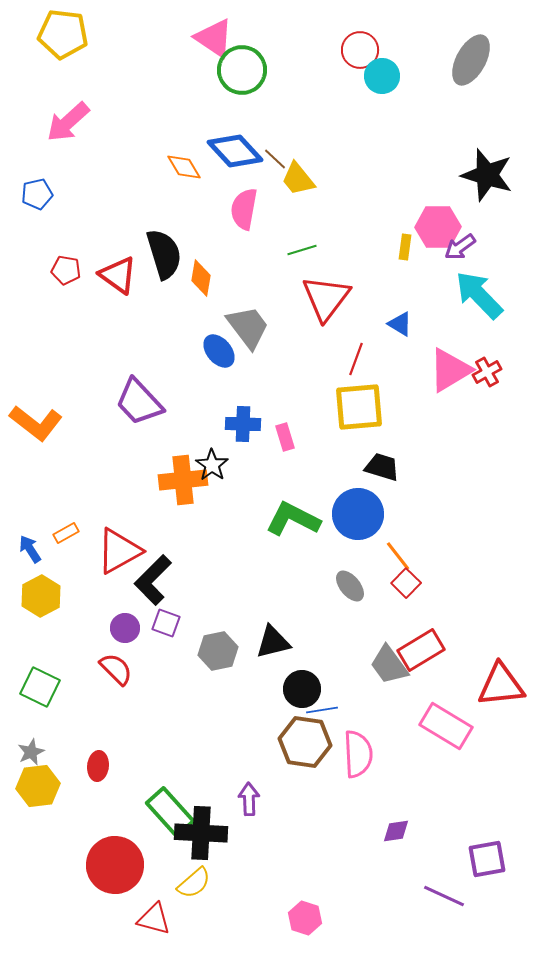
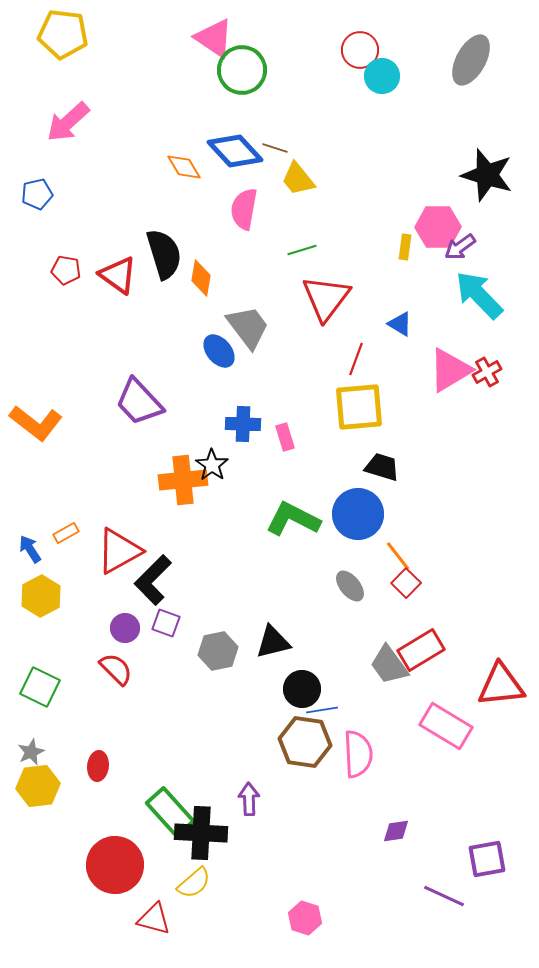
brown line at (275, 159): moved 11 px up; rotated 25 degrees counterclockwise
